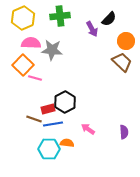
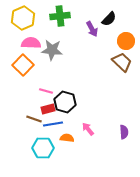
pink line: moved 11 px right, 13 px down
black hexagon: rotated 15 degrees counterclockwise
pink arrow: rotated 16 degrees clockwise
orange semicircle: moved 5 px up
cyan hexagon: moved 6 px left, 1 px up
